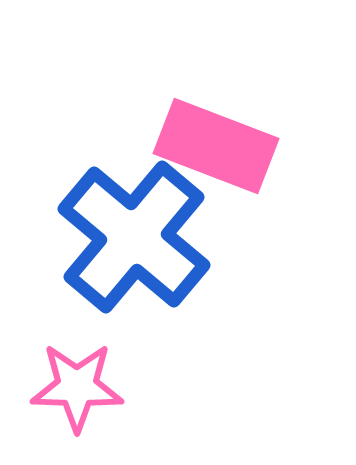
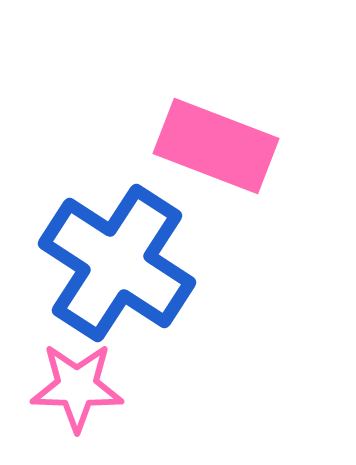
blue cross: moved 17 px left, 26 px down; rotated 7 degrees counterclockwise
